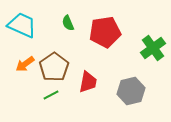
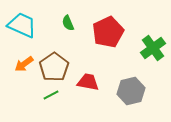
red pentagon: moved 3 px right; rotated 16 degrees counterclockwise
orange arrow: moved 1 px left
red trapezoid: rotated 90 degrees counterclockwise
